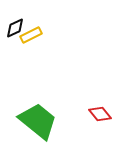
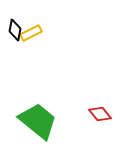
black diamond: moved 2 px down; rotated 55 degrees counterclockwise
yellow rectangle: moved 2 px up
